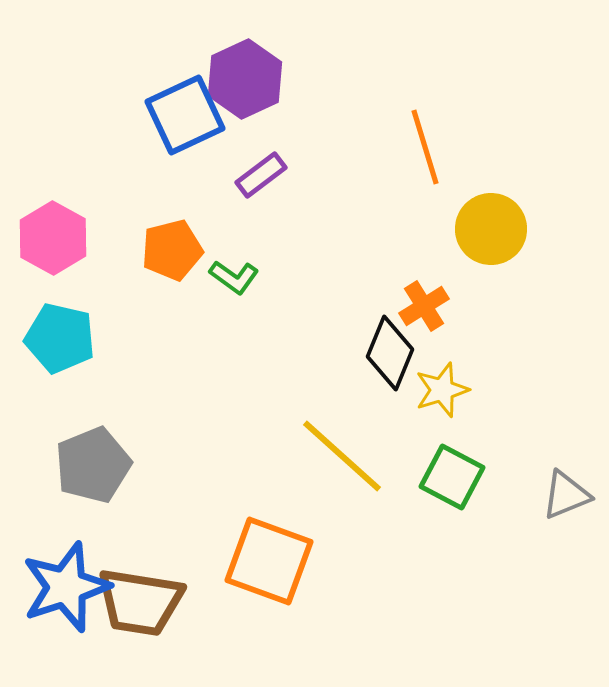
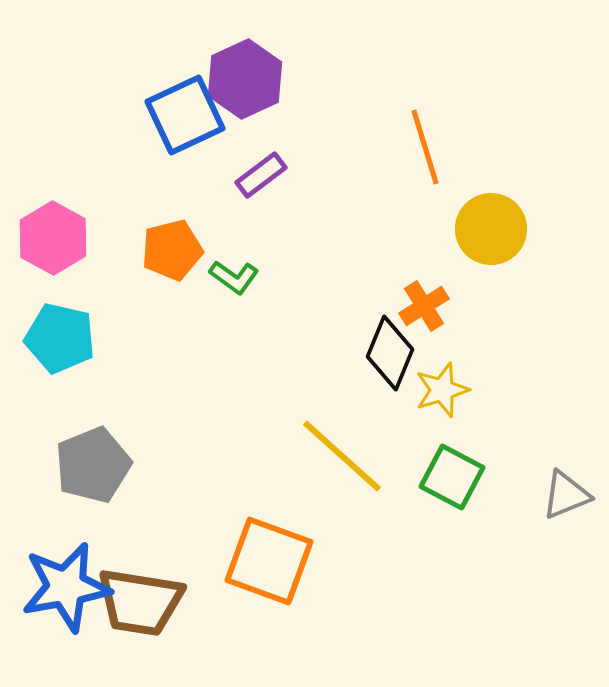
blue star: rotated 8 degrees clockwise
